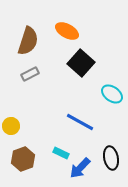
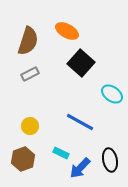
yellow circle: moved 19 px right
black ellipse: moved 1 px left, 2 px down
